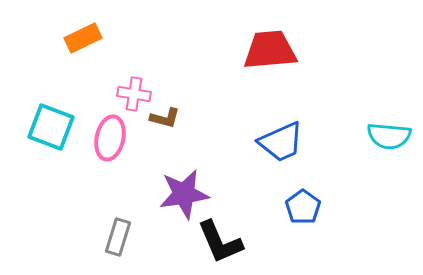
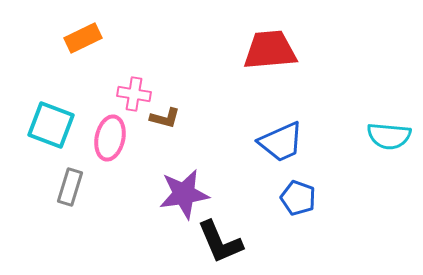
cyan square: moved 2 px up
blue pentagon: moved 5 px left, 9 px up; rotated 16 degrees counterclockwise
gray rectangle: moved 48 px left, 50 px up
